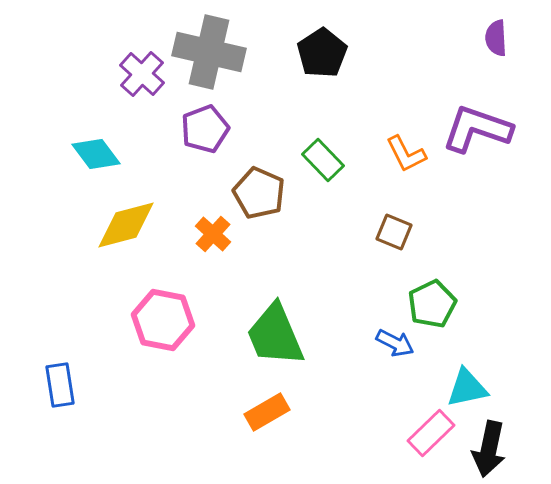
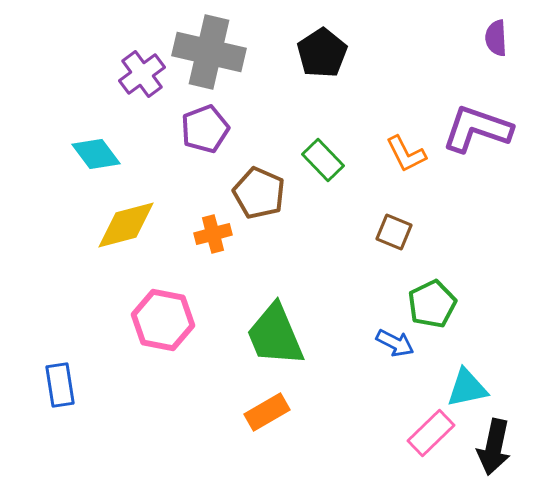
purple cross: rotated 12 degrees clockwise
orange cross: rotated 33 degrees clockwise
black arrow: moved 5 px right, 2 px up
